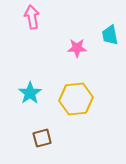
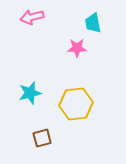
pink arrow: rotated 95 degrees counterclockwise
cyan trapezoid: moved 17 px left, 12 px up
cyan star: rotated 20 degrees clockwise
yellow hexagon: moved 5 px down
